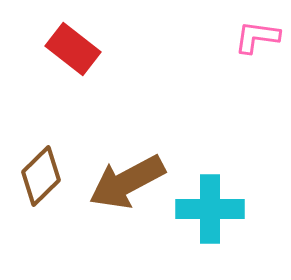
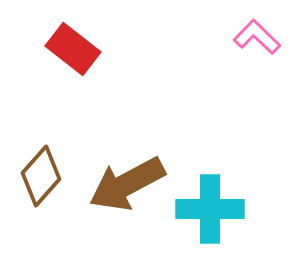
pink L-shape: rotated 36 degrees clockwise
brown diamond: rotated 4 degrees counterclockwise
brown arrow: moved 2 px down
